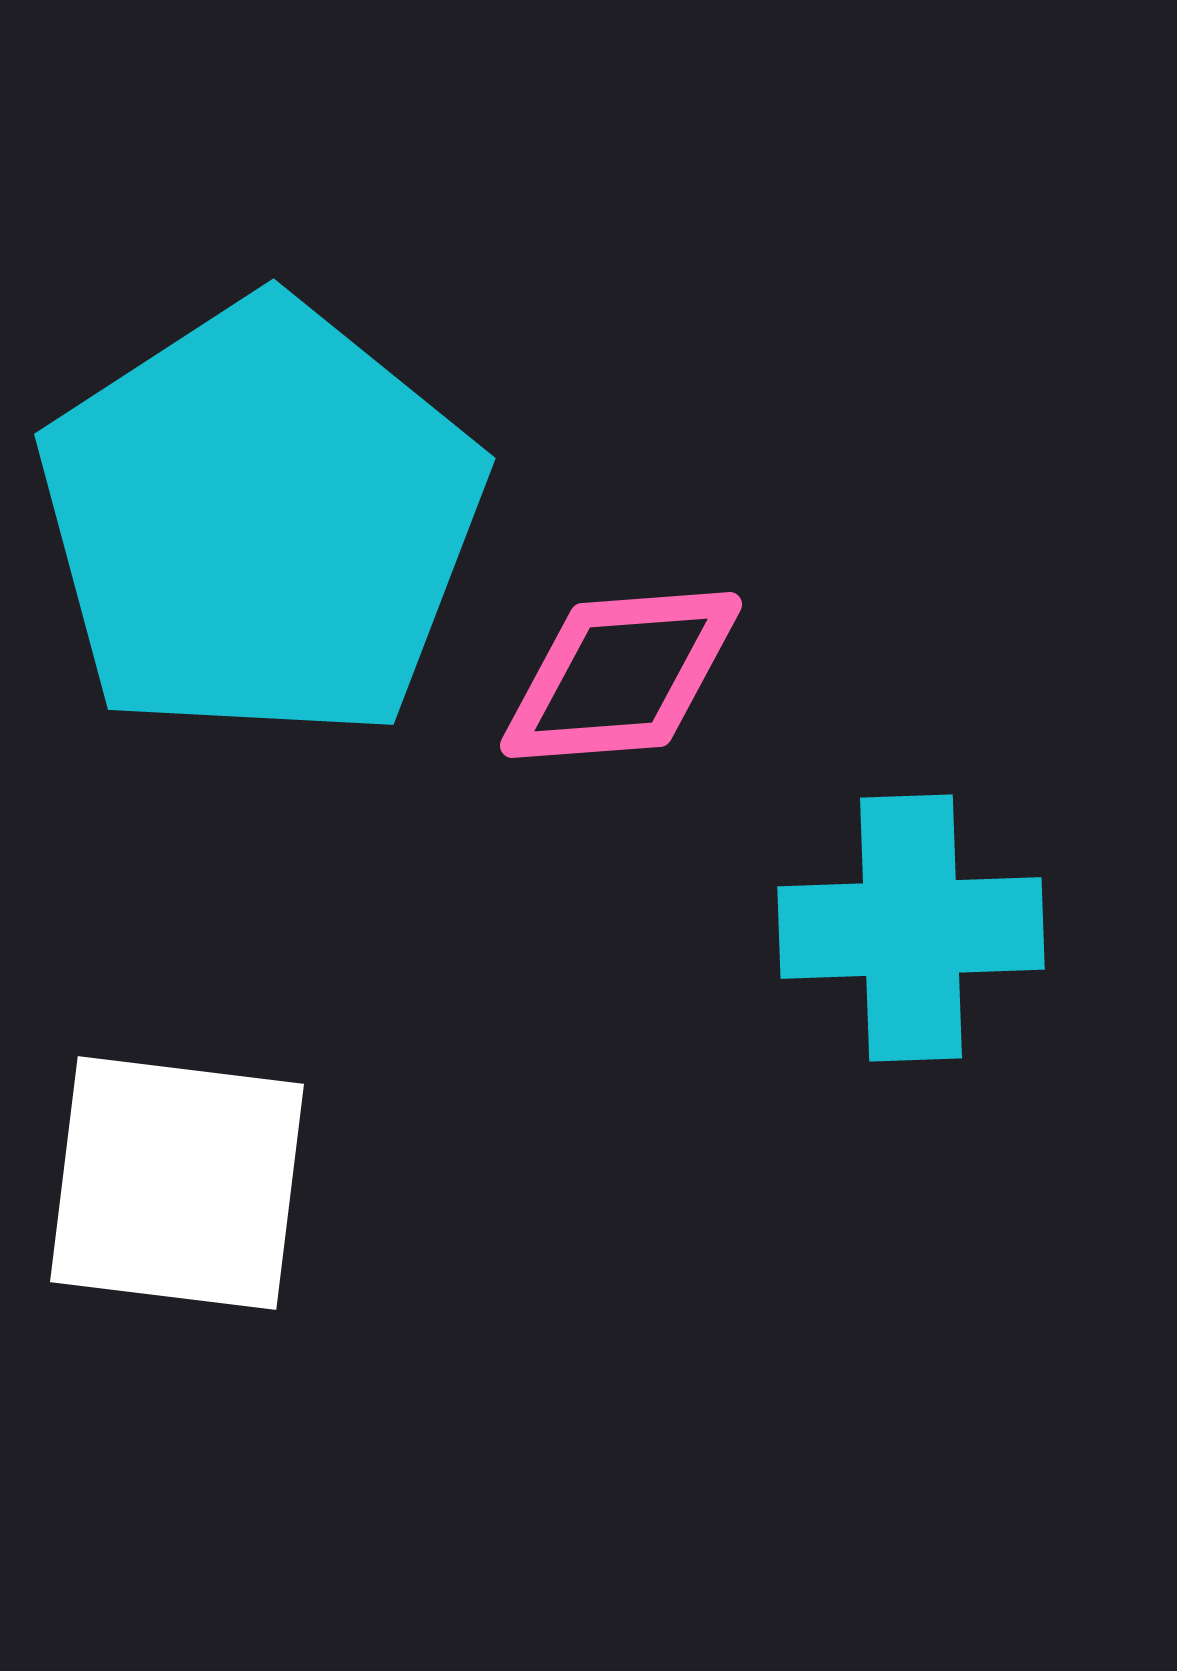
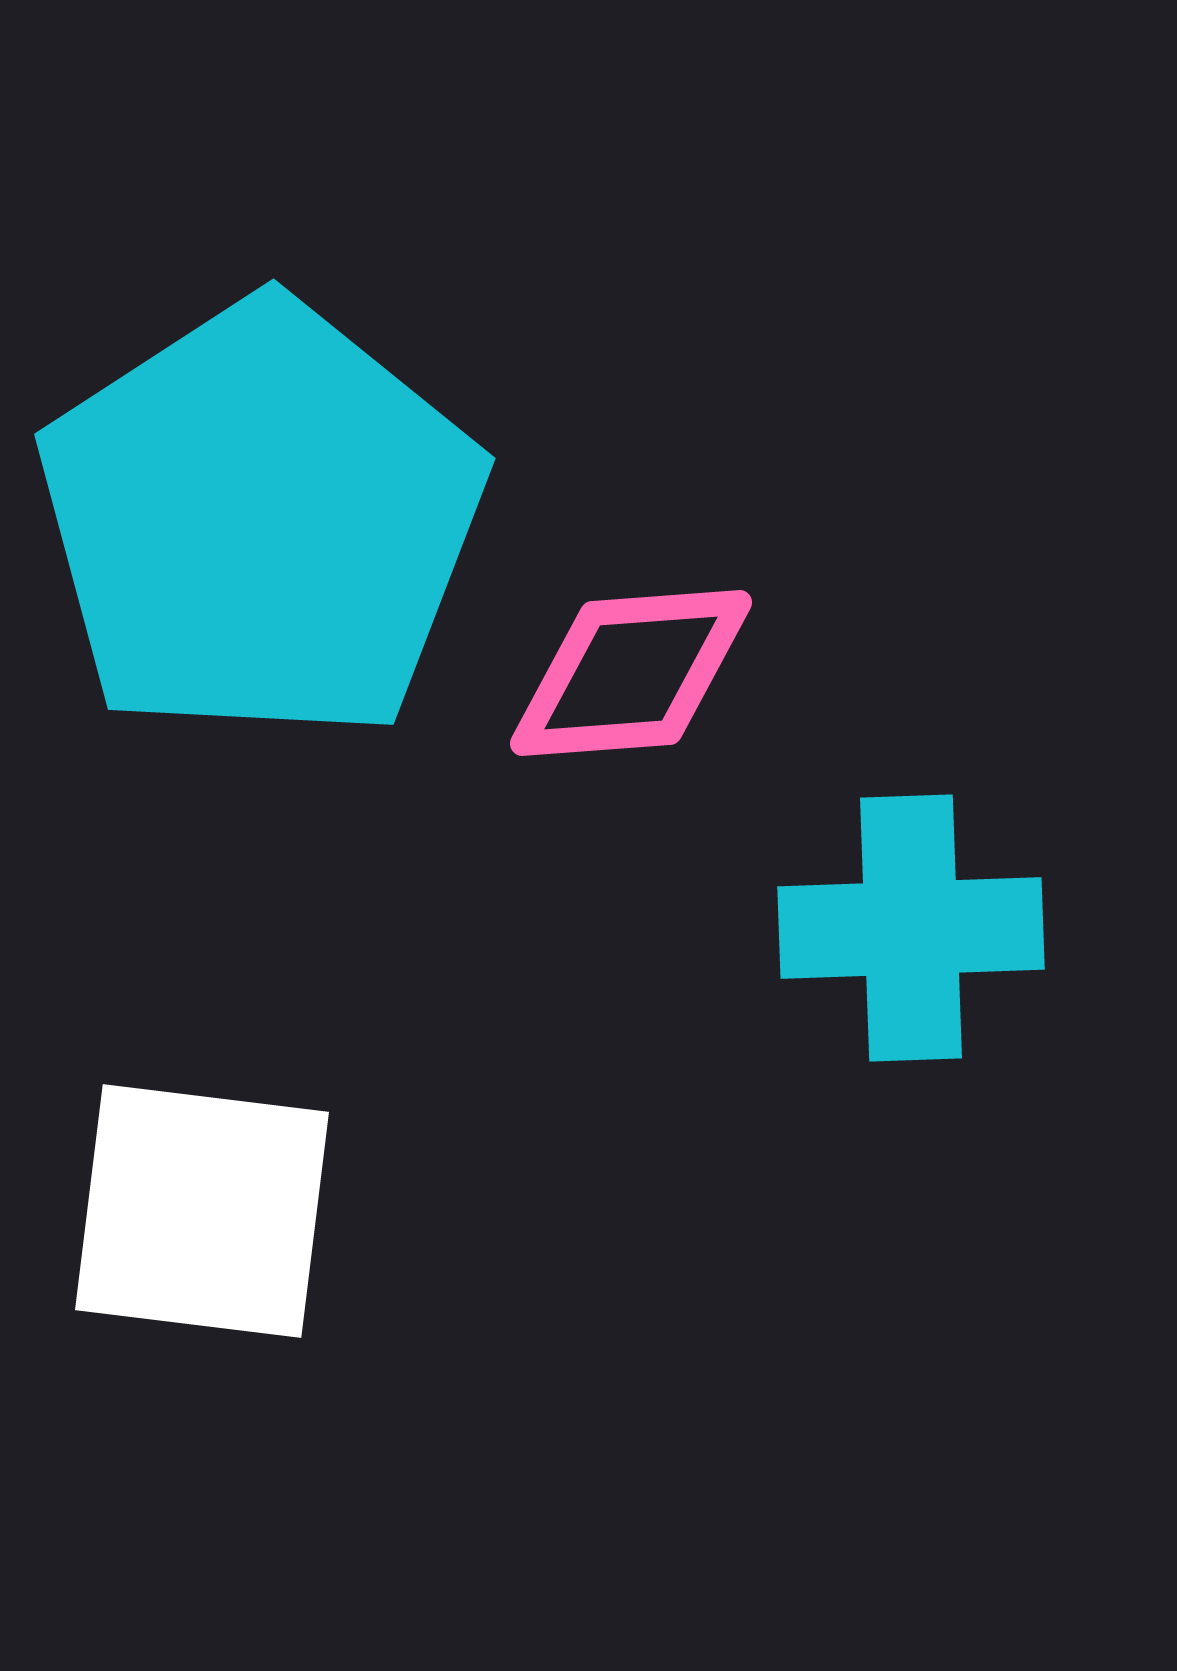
pink diamond: moved 10 px right, 2 px up
white square: moved 25 px right, 28 px down
